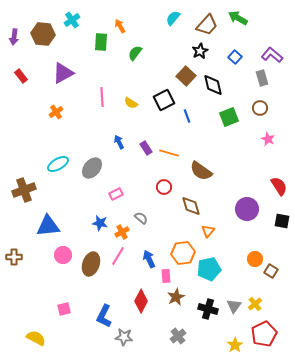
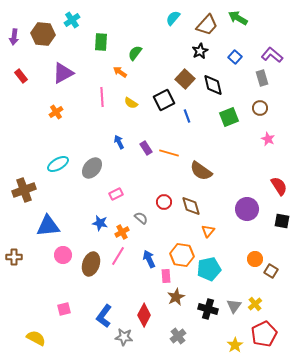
orange arrow at (120, 26): moved 46 px down; rotated 24 degrees counterclockwise
brown square at (186, 76): moved 1 px left, 3 px down
red circle at (164, 187): moved 15 px down
orange hexagon at (183, 253): moved 1 px left, 2 px down; rotated 15 degrees clockwise
red diamond at (141, 301): moved 3 px right, 14 px down
blue L-shape at (104, 316): rotated 10 degrees clockwise
